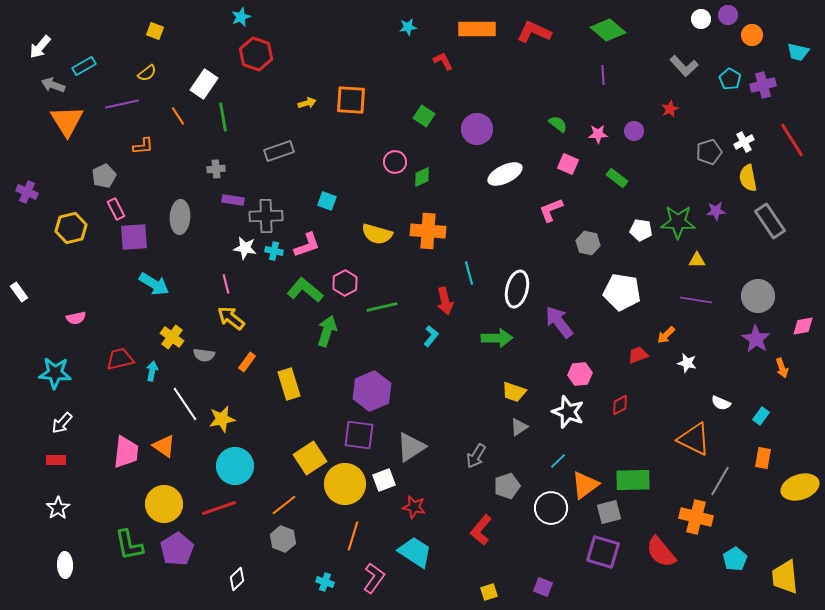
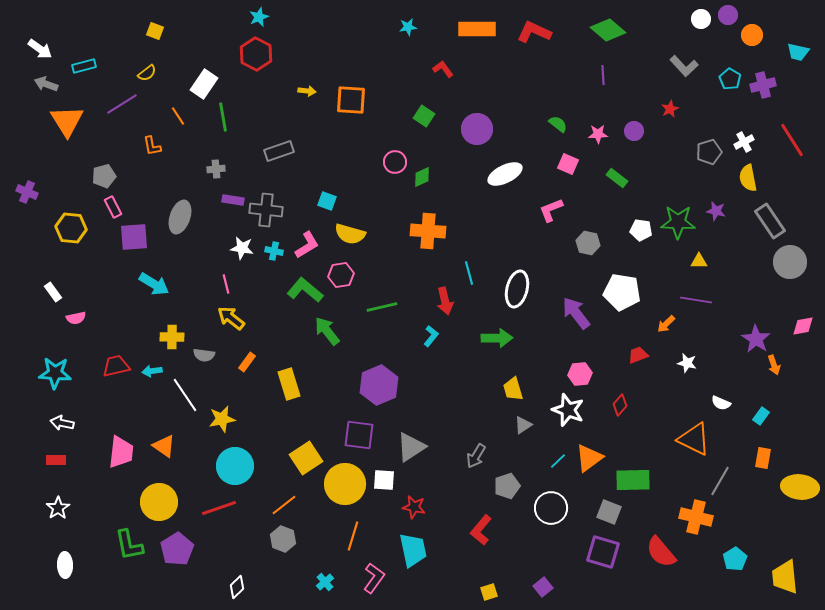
cyan star at (241, 17): moved 18 px right
white arrow at (40, 47): moved 2 px down; rotated 95 degrees counterclockwise
red hexagon at (256, 54): rotated 8 degrees clockwise
red L-shape at (443, 61): moved 8 px down; rotated 10 degrees counterclockwise
cyan rectangle at (84, 66): rotated 15 degrees clockwise
gray arrow at (53, 85): moved 7 px left, 1 px up
yellow arrow at (307, 103): moved 12 px up; rotated 24 degrees clockwise
purple line at (122, 104): rotated 20 degrees counterclockwise
orange L-shape at (143, 146): moved 9 px right; rotated 85 degrees clockwise
gray pentagon at (104, 176): rotated 10 degrees clockwise
pink rectangle at (116, 209): moved 3 px left, 2 px up
purple star at (716, 211): rotated 18 degrees clockwise
gray cross at (266, 216): moved 6 px up; rotated 8 degrees clockwise
gray ellipse at (180, 217): rotated 16 degrees clockwise
yellow hexagon at (71, 228): rotated 20 degrees clockwise
yellow semicircle at (377, 234): moved 27 px left
pink L-shape at (307, 245): rotated 12 degrees counterclockwise
white star at (245, 248): moved 3 px left
yellow triangle at (697, 260): moved 2 px right, 1 px down
pink hexagon at (345, 283): moved 4 px left, 8 px up; rotated 20 degrees clockwise
white rectangle at (19, 292): moved 34 px right
gray circle at (758, 296): moved 32 px right, 34 px up
purple arrow at (559, 322): moved 17 px right, 9 px up
green arrow at (327, 331): rotated 56 degrees counterclockwise
orange arrow at (666, 335): moved 11 px up
yellow cross at (172, 337): rotated 35 degrees counterclockwise
red trapezoid at (120, 359): moved 4 px left, 7 px down
orange arrow at (782, 368): moved 8 px left, 3 px up
cyan arrow at (152, 371): rotated 108 degrees counterclockwise
purple hexagon at (372, 391): moved 7 px right, 6 px up
yellow trapezoid at (514, 392): moved 1 px left, 3 px up; rotated 55 degrees clockwise
white line at (185, 404): moved 9 px up
red diamond at (620, 405): rotated 20 degrees counterclockwise
white star at (568, 412): moved 2 px up
white arrow at (62, 423): rotated 60 degrees clockwise
gray triangle at (519, 427): moved 4 px right, 2 px up
pink trapezoid at (126, 452): moved 5 px left
yellow square at (310, 458): moved 4 px left
white square at (384, 480): rotated 25 degrees clockwise
orange triangle at (585, 485): moved 4 px right, 27 px up
yellow ellipse at (800, 487): rotated 24 degrees clockwise
yellow circle at (164, 504): moved 5 px left, 2 px up
gray square at (609, 512): rotated 35 degrees clockwise
cyan trapezoid at (415, 552): moved 2 px left, 2 px up; rotated 45 degrees clockwise
white diamond at (237, 579): moved 8 px down
cyan cross at (325, 582): rotated 30 degrees clockwise
purple square at (543, 587): rotated 30 degrees clockwise
